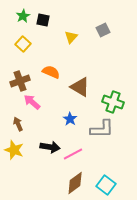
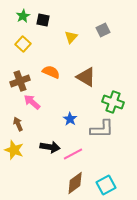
brown triangle: moved 6 px right, 10 px up
cyan square: rotated 24 degrees clockwise
